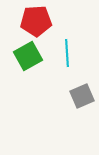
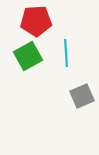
cyan line: moved 1 px left
